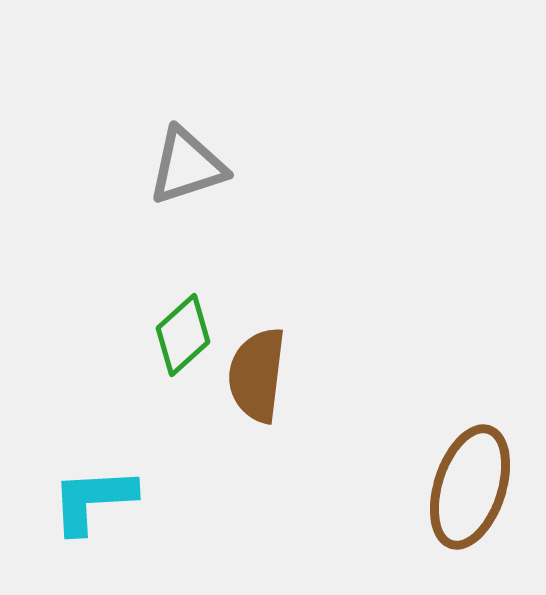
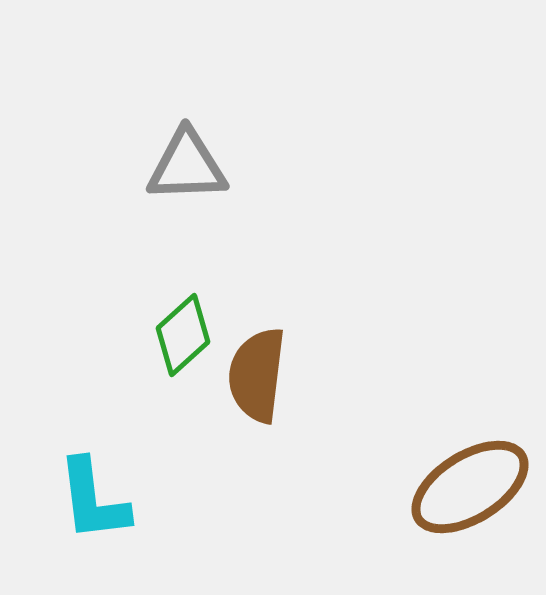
gray triangle: rotated 16 degrees clockwise
brown ellipse: rotated 40 degrees clockwise
cyan L-shape: rotated 94 degrees counterclockwise
